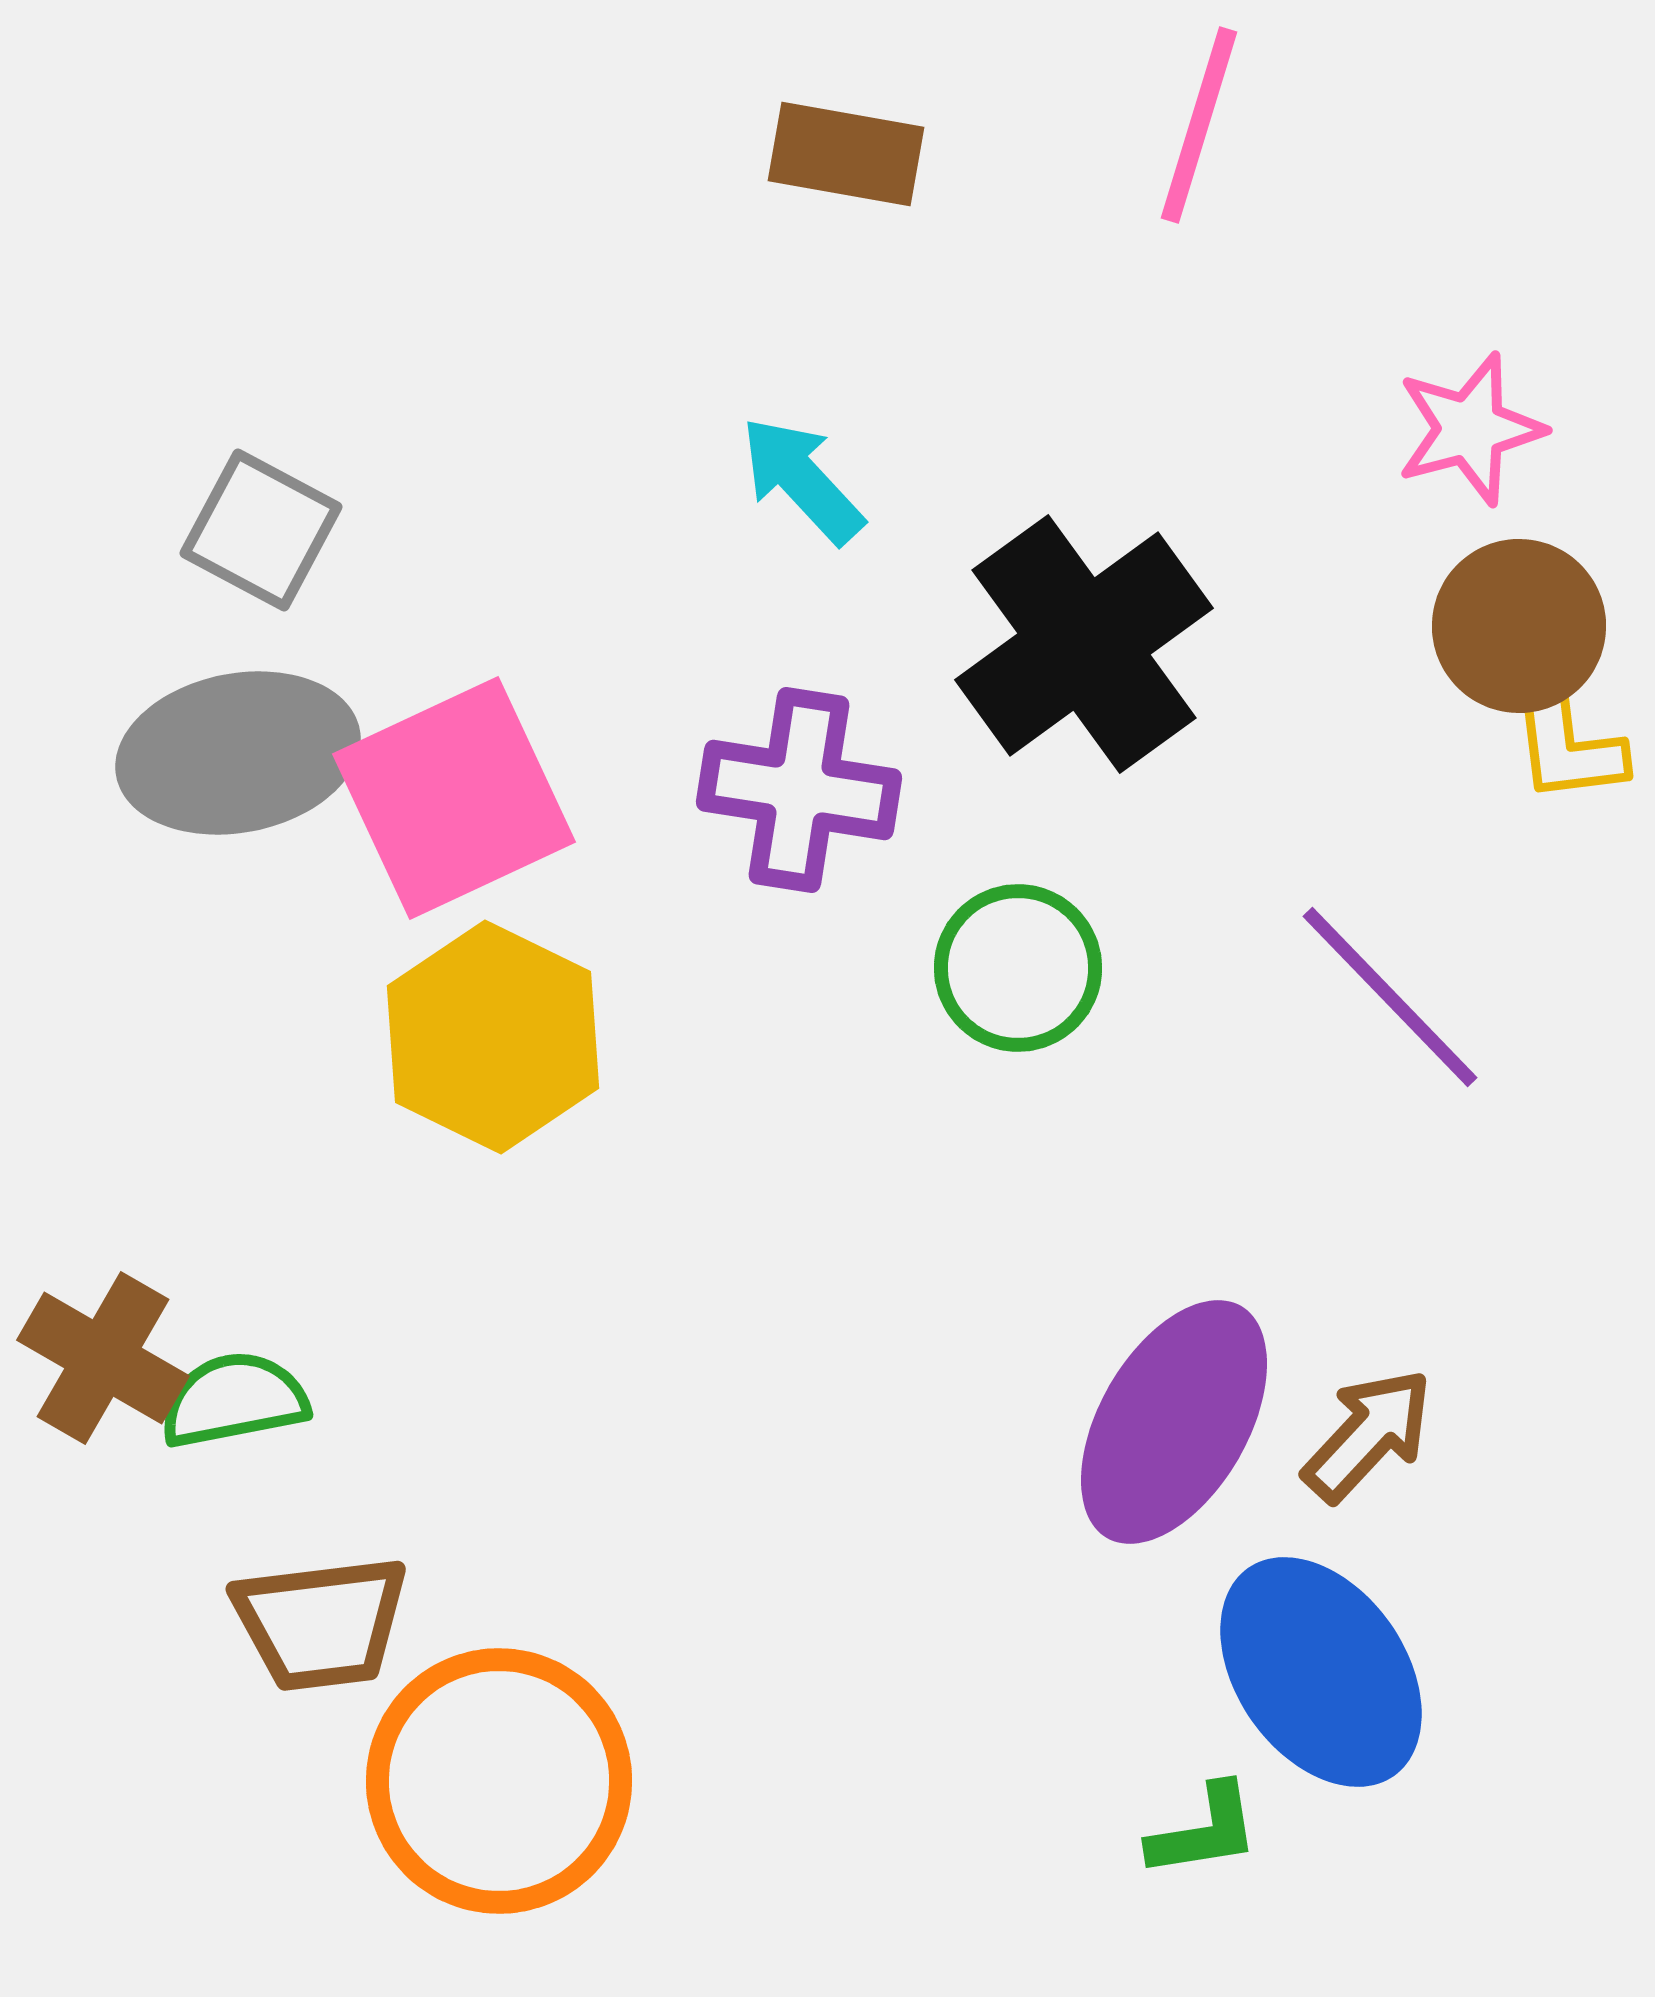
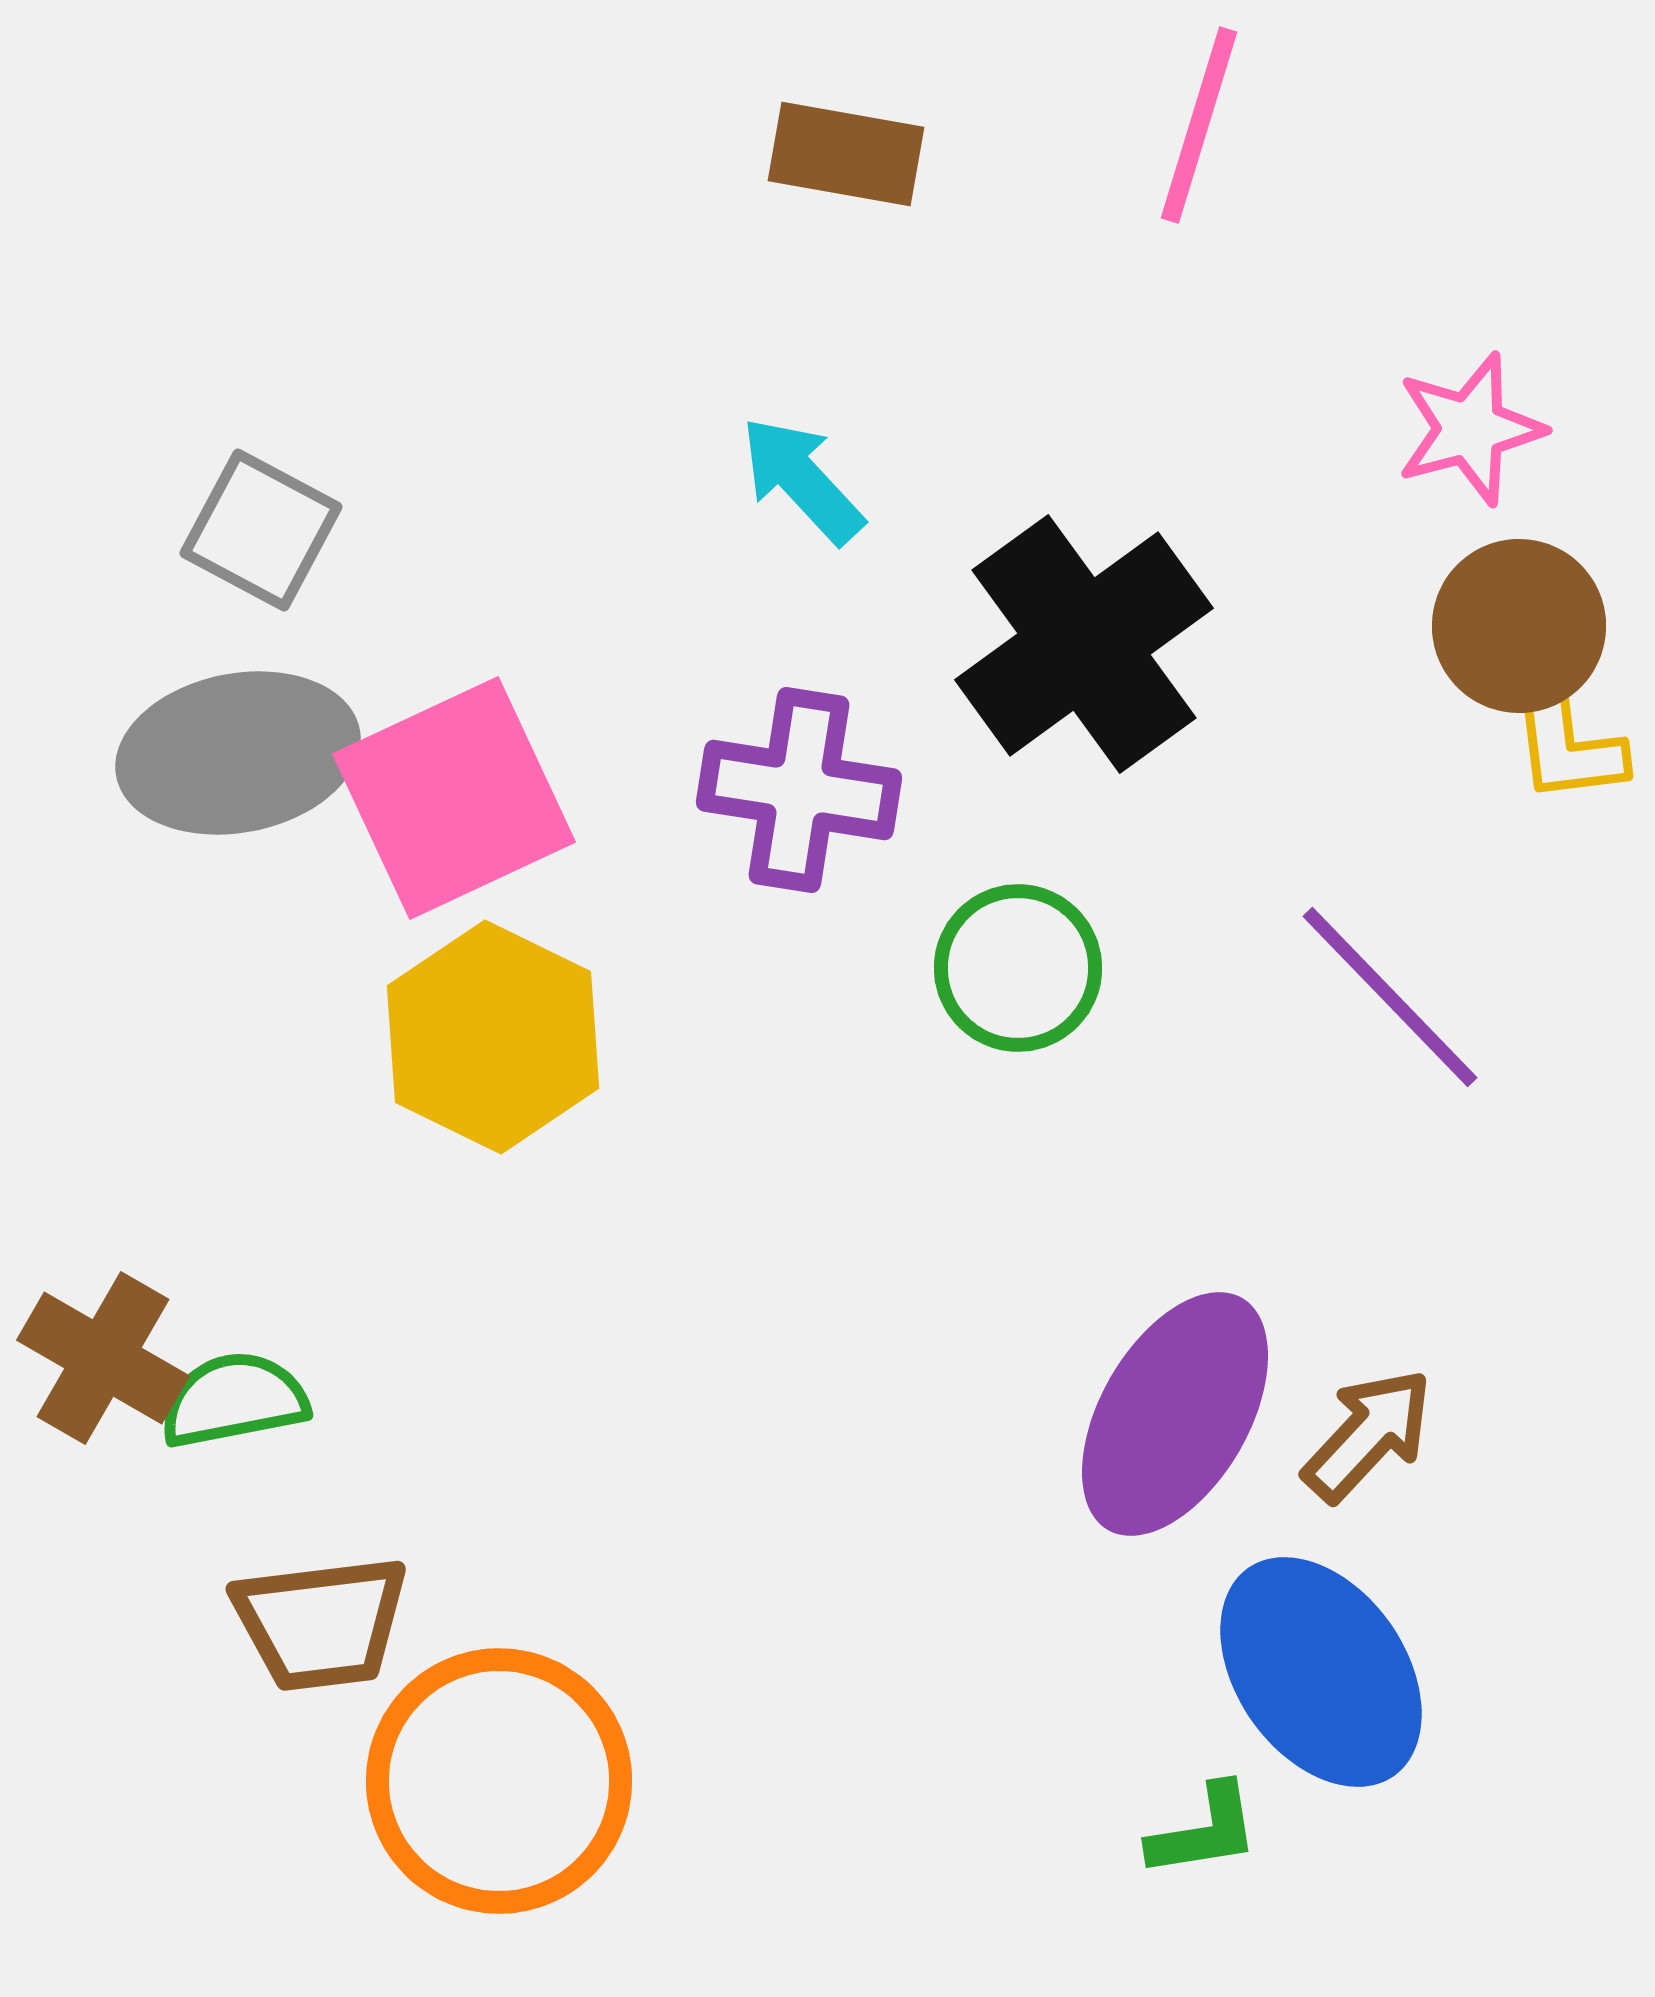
purple ellipse: moved 1 px right, 8 px up
